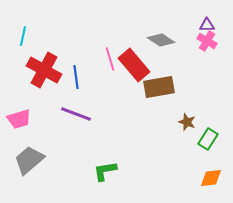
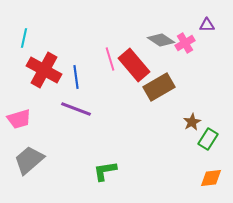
cyan line: moved 1 px right, 2 px down
pink cross: moved 22 px left, 2 px down; rotated 30 degrees clockwise
brown rectangle: rotated 20 degrees counterclockwise
purple line: moved 5 px up
brown star: moved 5 px right; rotated 24 degrees clockwise
